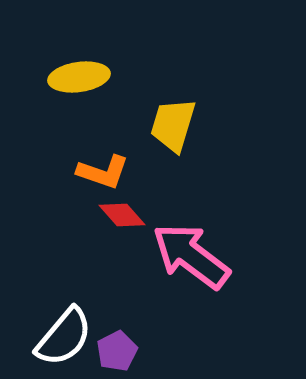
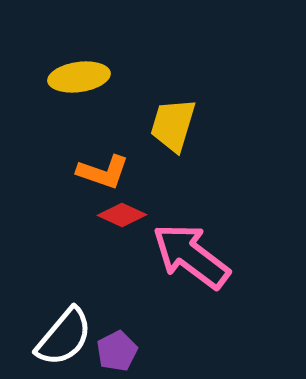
red diamond: rotated 24 degrees counterclockwise
